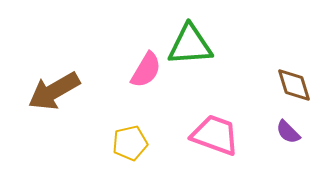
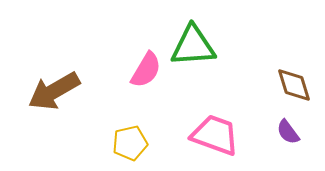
green triangle: moved 3 px right, 1 px down
purple semicircle: rotated 8 degrees clockwise
